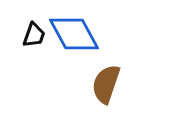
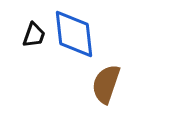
blue diamond: rotated 22 degrees clockwise
